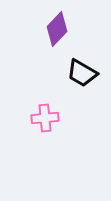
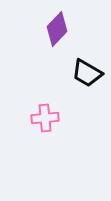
black trapezoid: moved 5 px right
